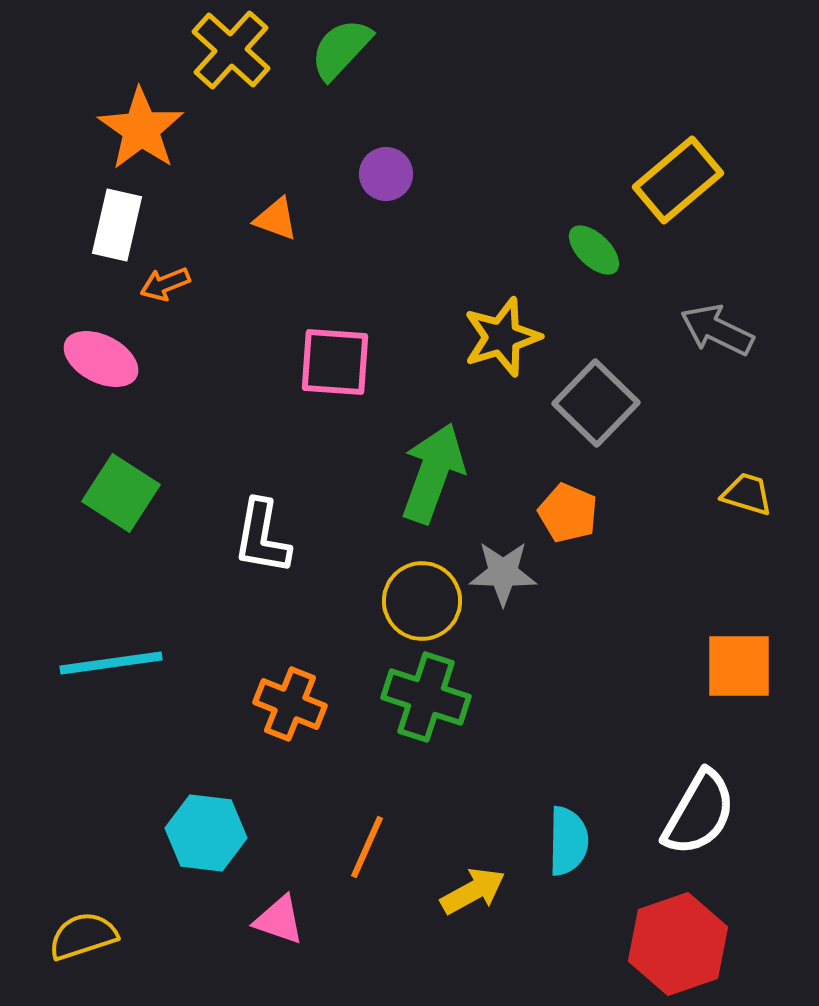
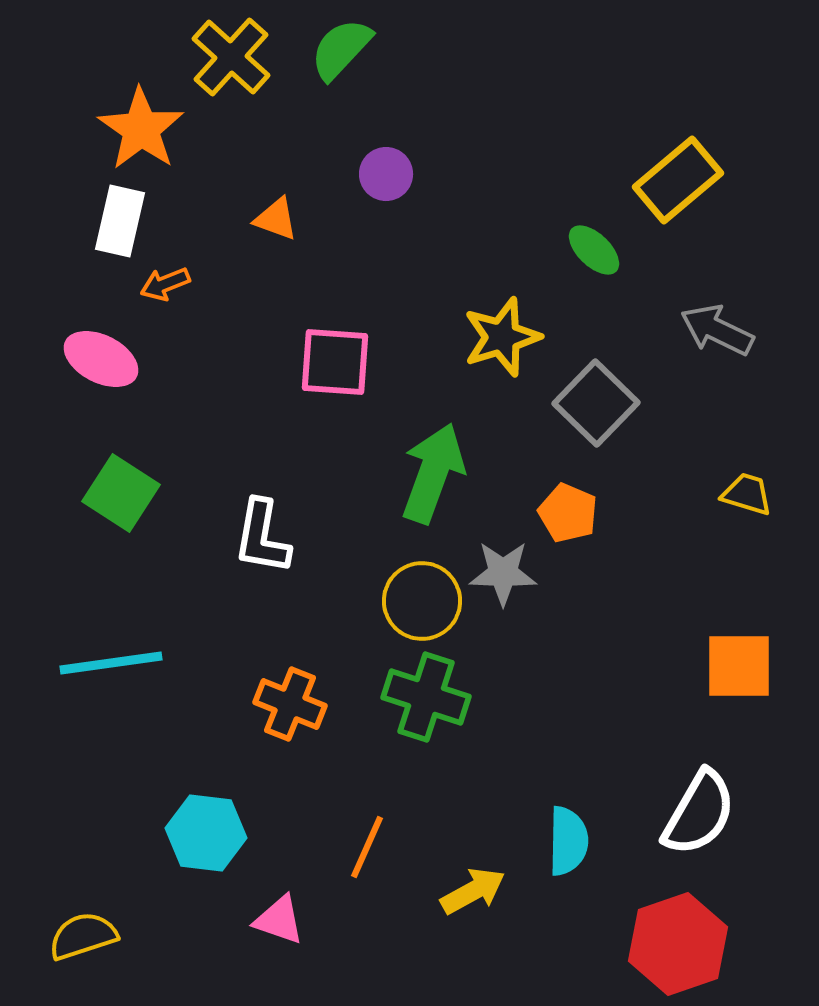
yellow cross: moved 7 px down
white rectangle: moved 3 px right, 4 px up
